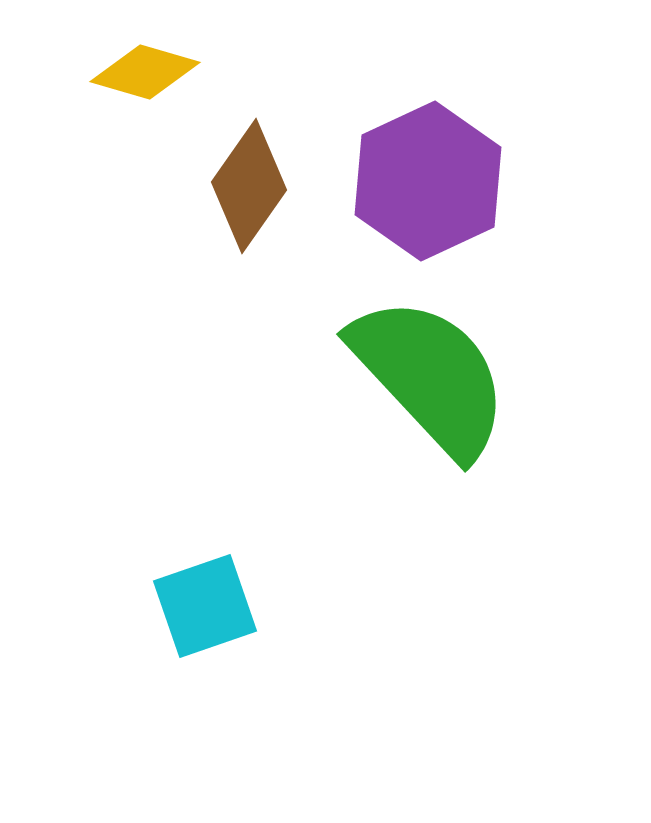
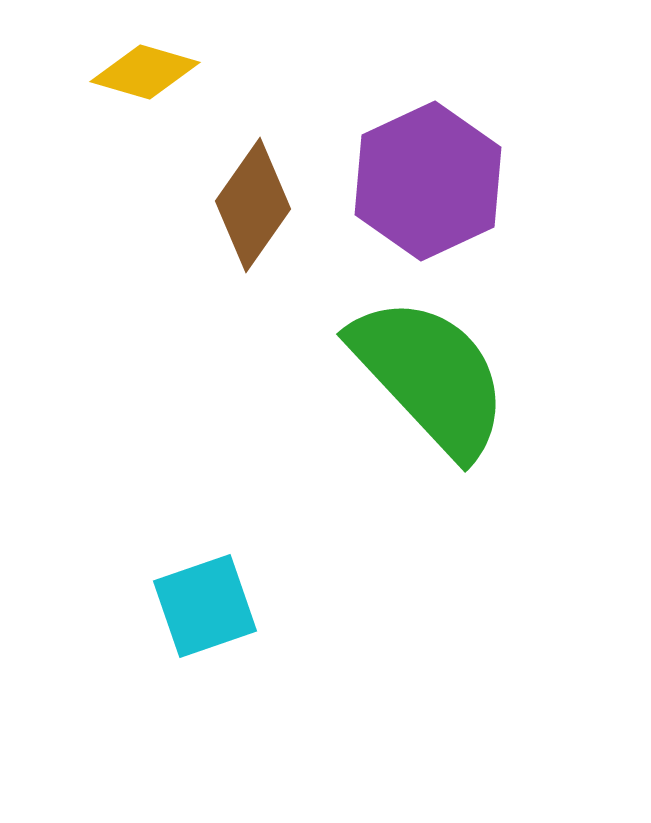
brown diamond: moved 4 px right, 19 px down
